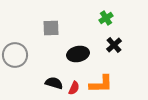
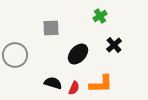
green cross: moved 6 px left, 2 px up
black ellipse: rotated 35 degrees counterclockwise
black semicircle: moved 1 px left
